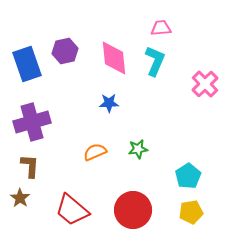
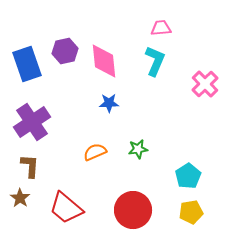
pink diamond: moved 10 px left, 3 px down
purple cross: rotated 18 degrees counterclockwise
red trapezoid: moved 6 px left, 2 px up
